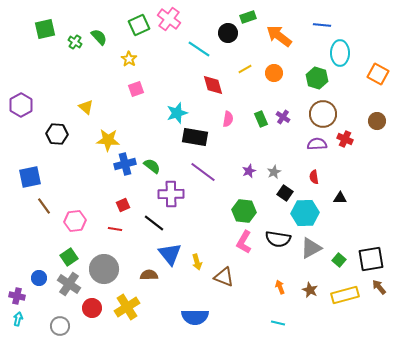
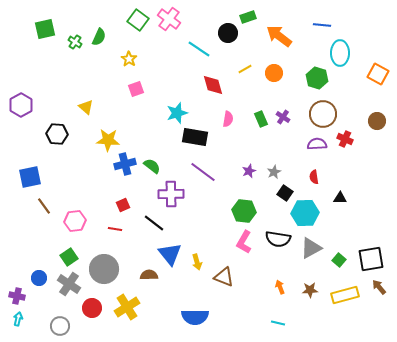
green square at (139, 25): moved 1 px left, 5 px up; rotated 30 degrees counterclockwise
green semicircle at (99, 37): rotated 66 degrees clockwise
brown star at (310, 290): rotated 28 degrees counterclockwise
